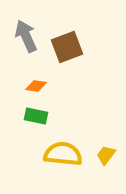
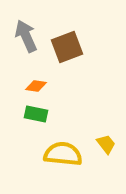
green rectangle: moved 2 px up
yellow trapezoid: moved 11 px up; rotated 105 degrees clockwise
